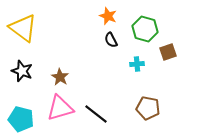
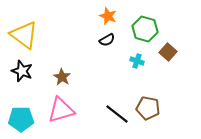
yellow triangle: moved 1 px right, 7 px down
black semicircle: moved 4 px left; rotated 91 degrees counterclockwise
brown square: rotated 30 degrees counterclockwise
cyan cross: moved 3 px up; rotated 24 degrees clockwise
brown star: moved 2 px right
pink triangle: moved 1 px right, 2 px down
black line: moved 21 px right
cyan pentagon: rotated 15 degrees counterclockwise
